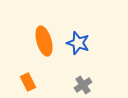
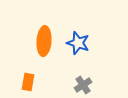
orange ellipse: rotated 20 degrees clockwise
orange rectangle: rotated 36 degrees clockwise
